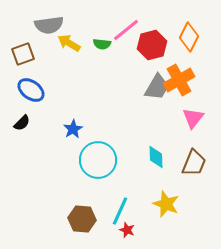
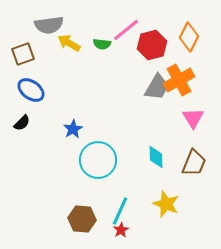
pink triangle: rotated 10 degrees counterclockwise
red star: moved 6 px left; rotated 21 degrees clockwise
